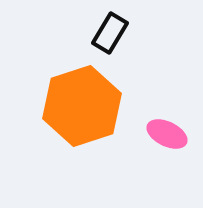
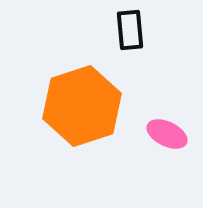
black rectangle: moved 20 px right, 3 px up; rotated 36 degrees counterclockwise
